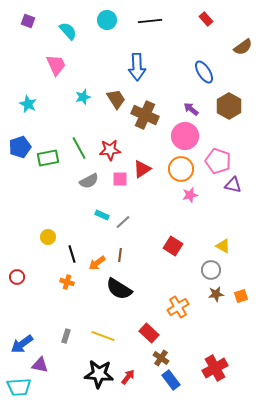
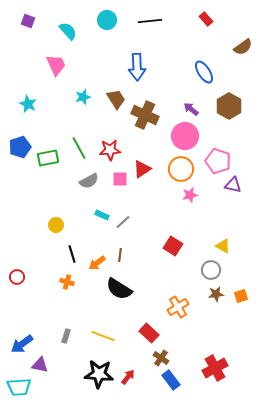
yellow circle at (48, 237): moved 8 px right, 12 px up
